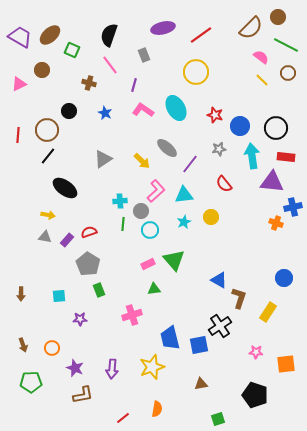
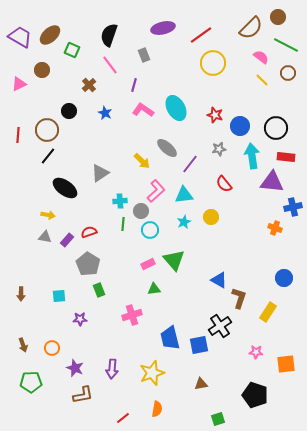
yellow circle at (196, 72): moved 17 px right, 9 px up
brown cross at (89, 83): moved 2 px down; rotated 32 degrees clockwise
gray triangle at (103, 159): moved 3 px left, 14 px down
orange cross at (276, 223): moved 1 px left, 5 px down
yellow star at (152, 367): moved 6 px down
